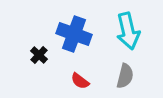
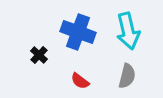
blue cross: moved 4 px right, 2 px up
gray semicircle: moved 2 px right
